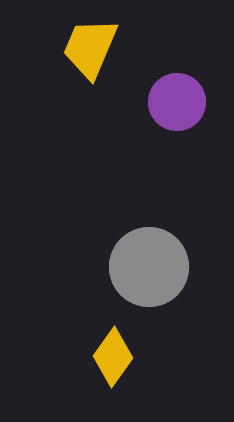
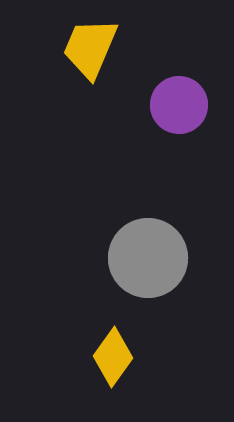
purple circle: moved 2 px right, 3 px down
gray circle: moved 1 px left, 9 px up
